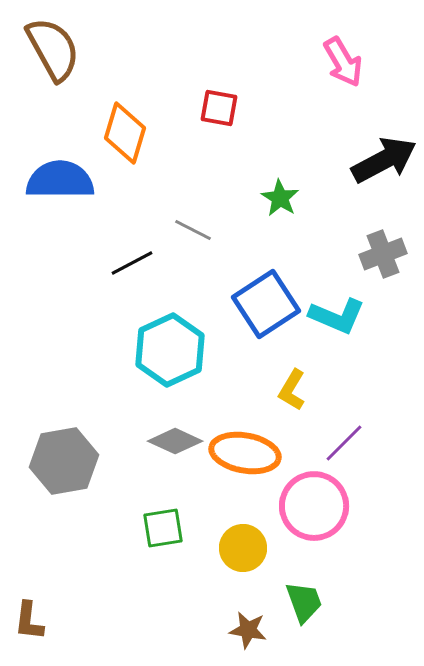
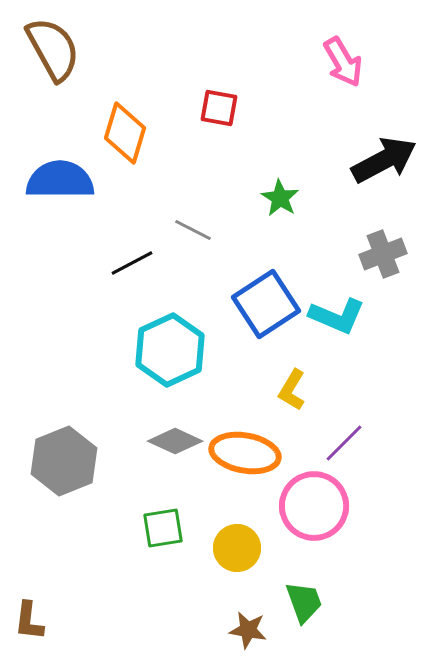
gray hexagon: rotated 12 degrees counterclockwise
yellow circle: moved 6 px left
